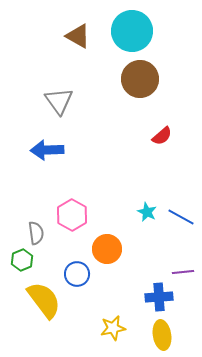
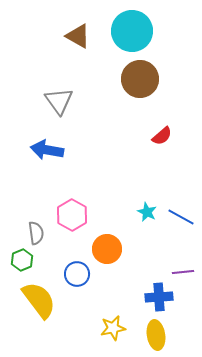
blue arrow: rotated 12 degrees clockwise
yellow semicircle: moved 5 px left
yellow ellipse: moved 6 px left
